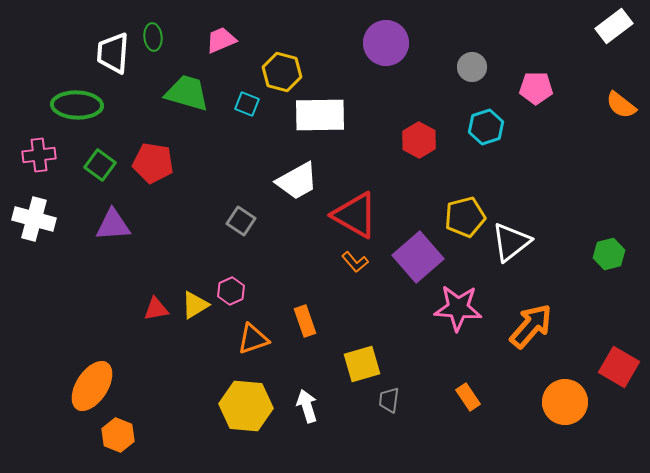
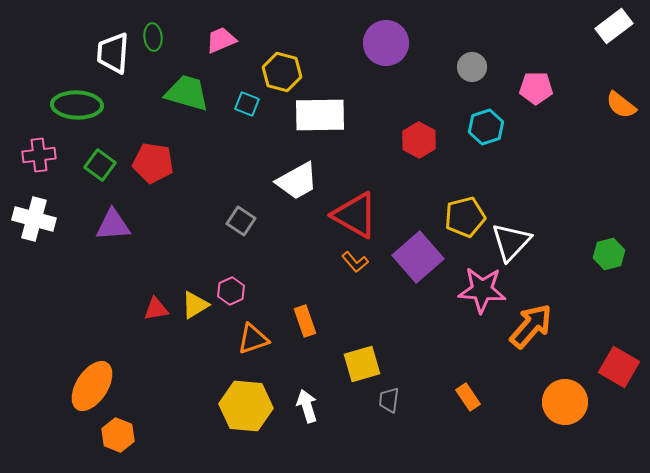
white triangle at (511, 242): rotated 9 degrees counterclockwise
pink star at (458, 308): moved 24 px right, 18 px up
